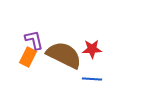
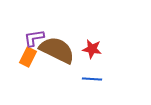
purple L-shape: moved 2 px up; rotated 85 degrees counterclockwise
red star: rotated 12 degrees clockwise
brown semicircle: moved 7 px left, 5 px up
